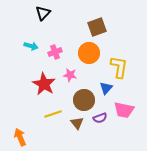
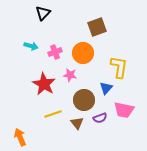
orange circle: moved 6 px left
